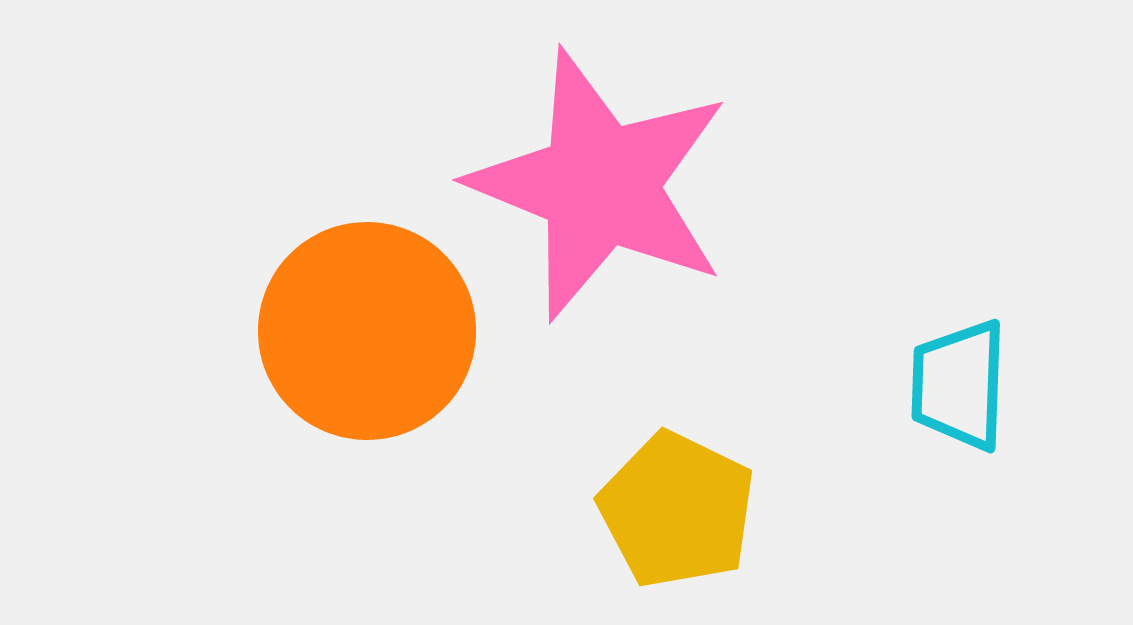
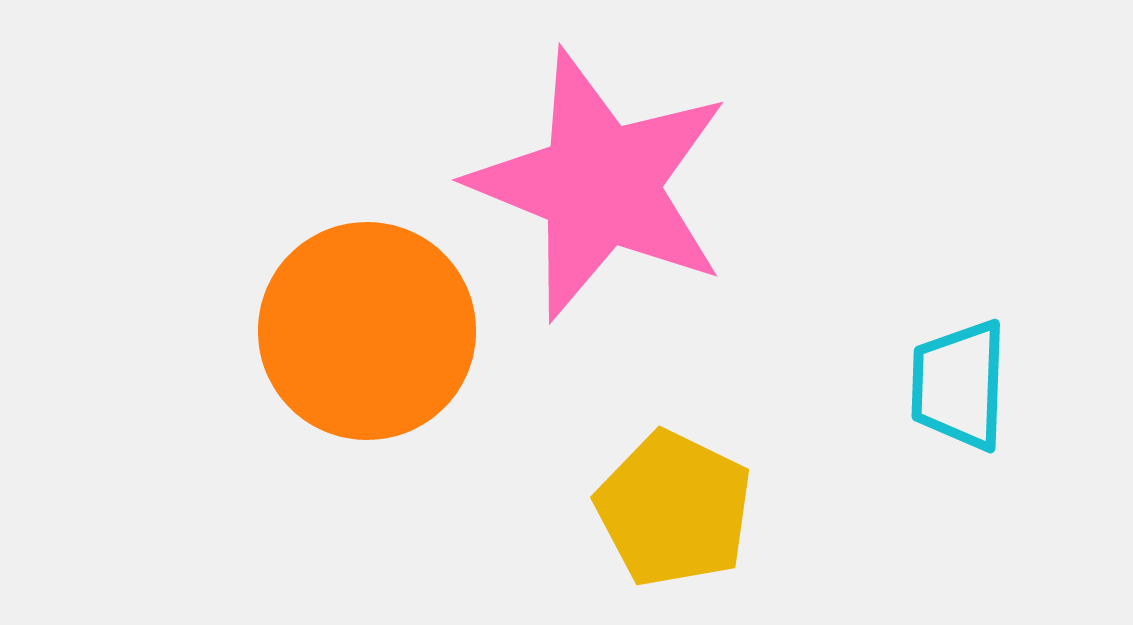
yellow pentagon: moved 3 px left, 1 px up
